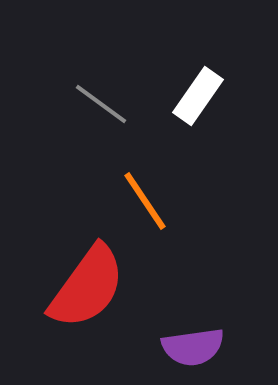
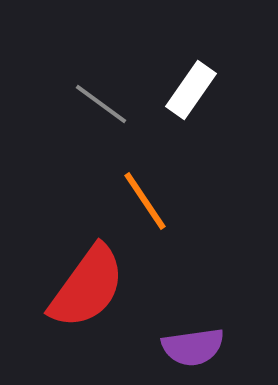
white rectangle: moved 7 px left, 6 px up
